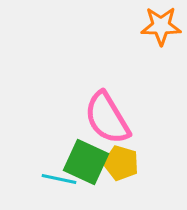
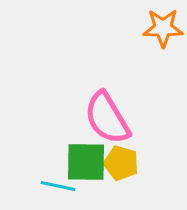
orange star: moved 2 px right, 2 px down
green square: rotated 24 degrees counterclockwise
cyan line: moved 1 px left, 7 px down
